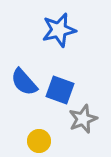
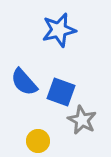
blue square: moved 1 px right, 2 px down
gray star: moved 1 px left, 1 px down; rotated 24 degrees counterclockwise
yellow circle: moved 1 px left
